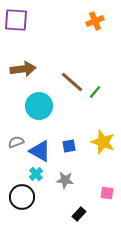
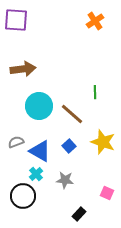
orange cross: rotated 12 degrees counterclockwise
brown line: moved 32 px down
green line: rotated 40 degrees counterclockwise
blue square: rotated 32 degrees counterclockwise
pink square: rotated 16 degrees clockwise
black circle: moved 1 px right, 1 px up
